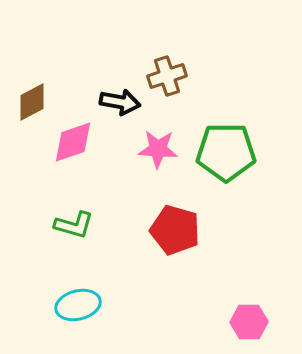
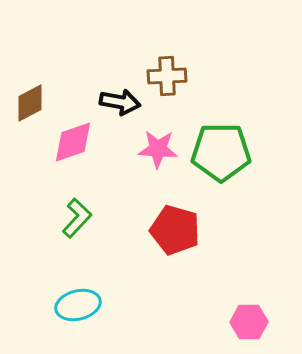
brown cross: rotated 15 degrees clockwise
brown diamond: moved 2 px left, 1 px down
green pentagon: moved 5 px left
green L-shape: moved 3 px right, 7 px up; rotated 63 degrees counterclockwise
